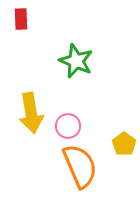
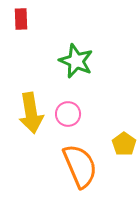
pink circle: moved 12 px up
